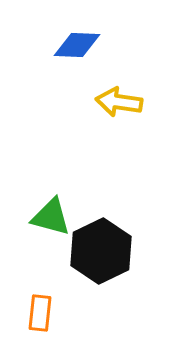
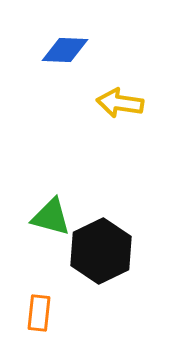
blue diamond: moved 12 px left, 5 px down
yellow arrow: moved 1 px right, 1 px down
orange rectangle: moved 1 px left
